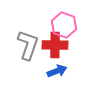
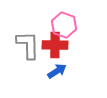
gray L-shape: rotated 20 degrees counterclockwise
blue arrow: rotated 12 degrees counterclockwise
